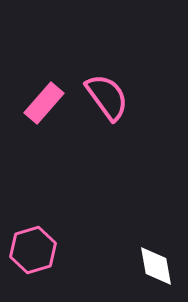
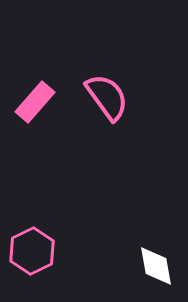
pink rectangle: moved 9 px left, 1 px up
pink hexagon: moved 1 px left, 1 px down; rotated 9 degrees counterclockwise
